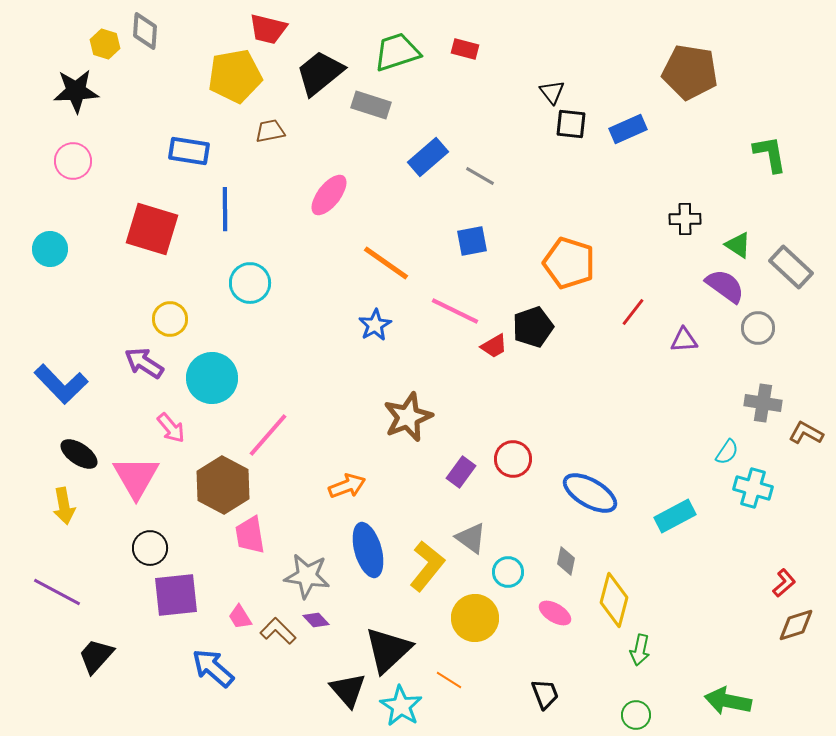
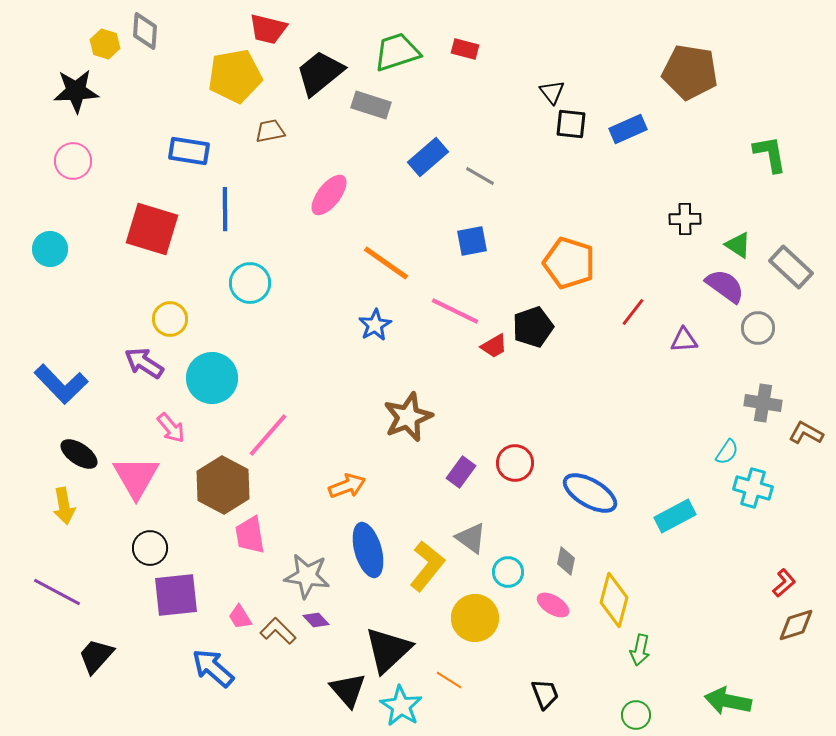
red circle at (513, 459): moved 2 px right, 4 px down
pink ellipse at (555, 613): moved 2 px left, 8 px up
